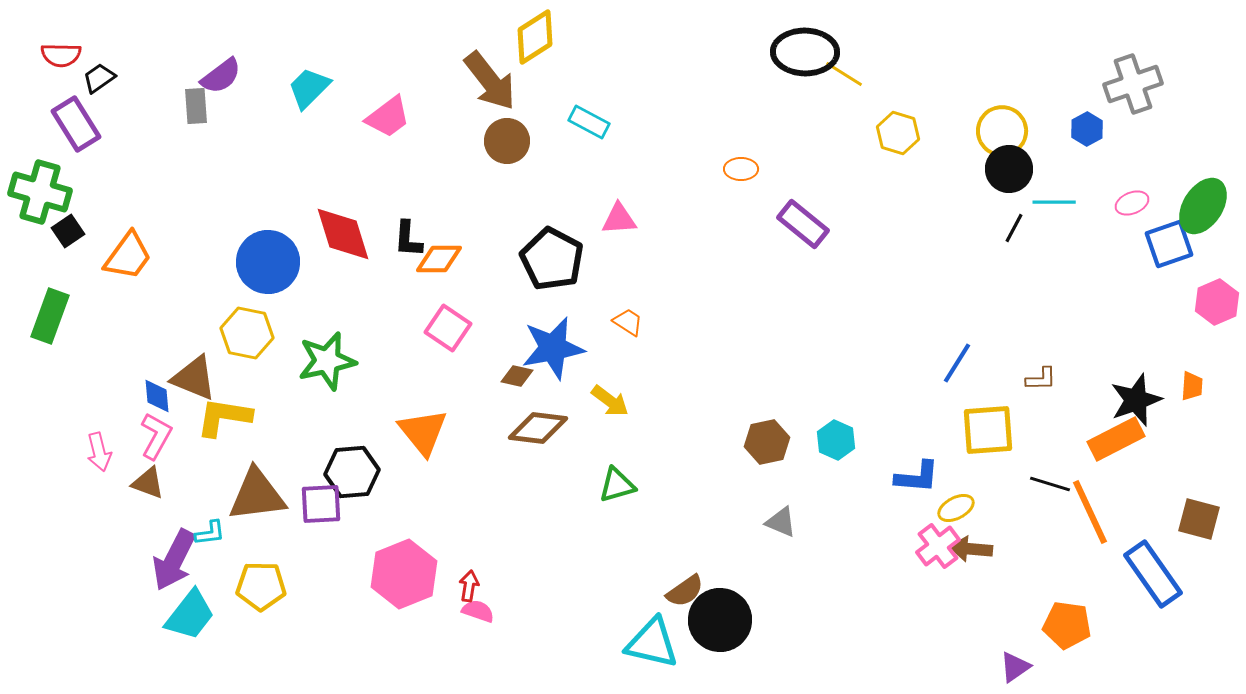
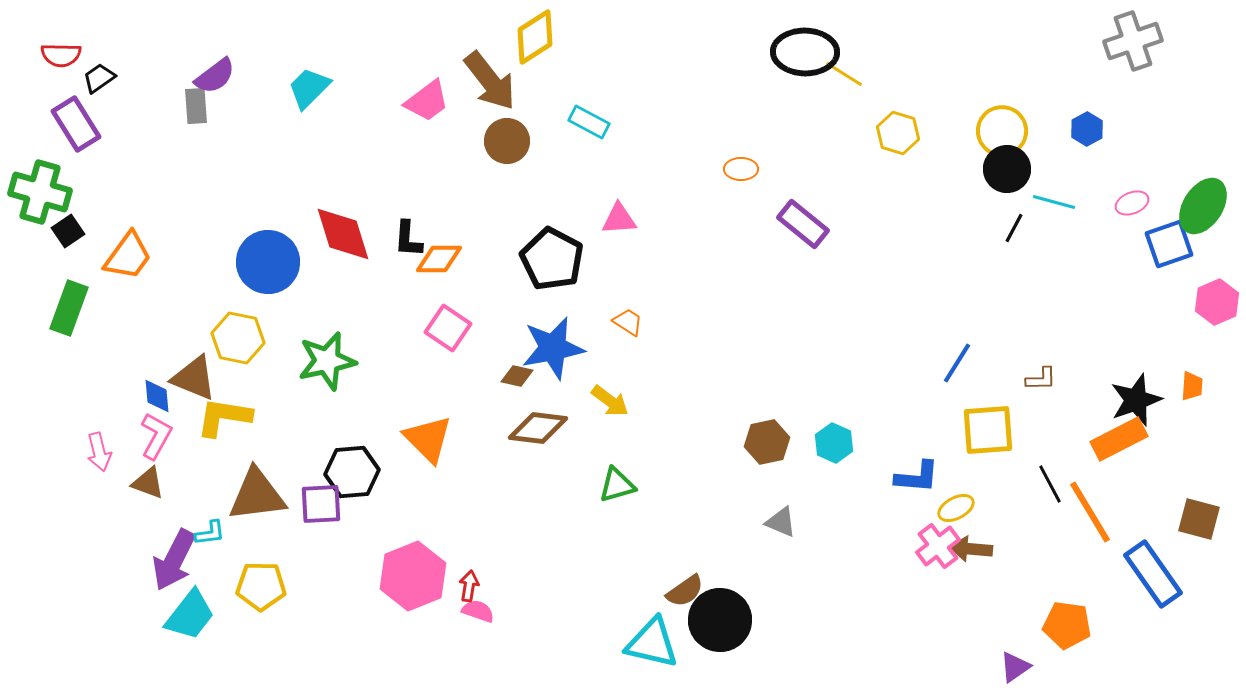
purple semicircle at (221, 76): moved 6 px left
gray cross at (1133, 84): moved 43 px up
pink trapezoid at (388, 117): moved 39 px right, 16 px up
black circle at (1009, 169): moved 2 px left
cyan line at (1054, 202): rotated 15 degrees clockwise
green rectangle at (50, 316): moved 19 px right, 8 px up
yellow hexagon at (247, 333): moved 9 px left, 5 px down
orange triangle at (423, 432): moved 5 px right, 7 px down; rotated 6 degrees counterclockwise
orange rectangle at (1116, 439): moved 3 px right
cyan hexagon at (836, 440): moved 2 px left, 3 px down
black line at (1050, 484): rotated 45 degrees clockwise
orange line at (1090, 512): rotated 6 degrees counterclockwise
pink hexagon at (404, 574): moved 9 px right, 2 px down
